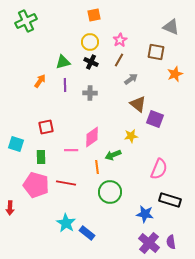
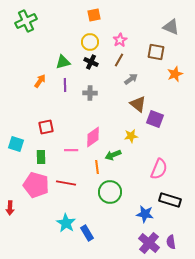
pink diamond: moved 1 px right
blue rectangle: rotated 21 degrees clockwise
